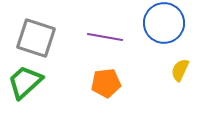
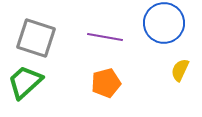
orange pentagon: rotated 8 degrees counterclockwise
